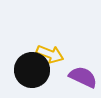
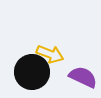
black circle: moved 2 px down
